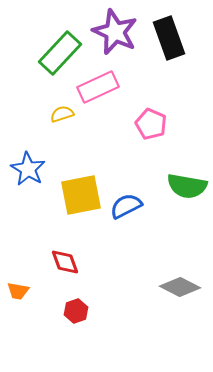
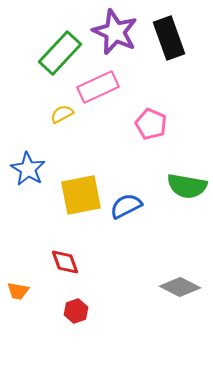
yellow semicircle: rotated 10 degrees counterclockwise
